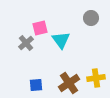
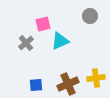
gray circle: moved 1 px left, 2 px up
pink square: moved 3 px right, 4 px up
cyan triangle: moved 1 px left, 1 px down; rotated 42 degrees clockwise
brown cross: moved 1 px left, 1 px down; rotated 10 degrees clockwise
